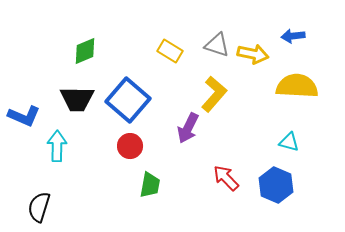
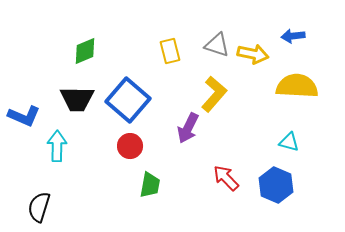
yellow rectangle: rotated 45 degrees clockwise
